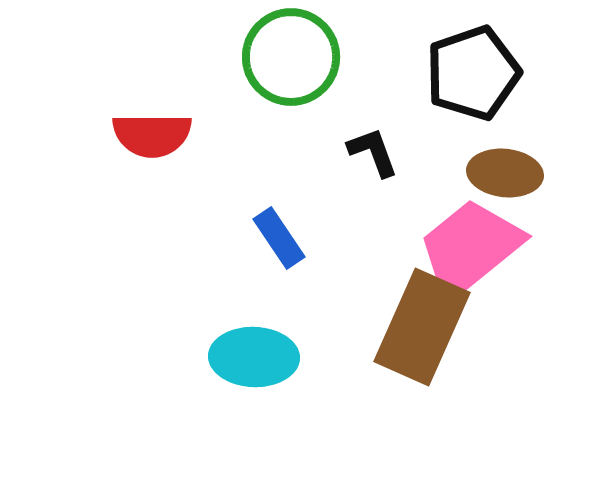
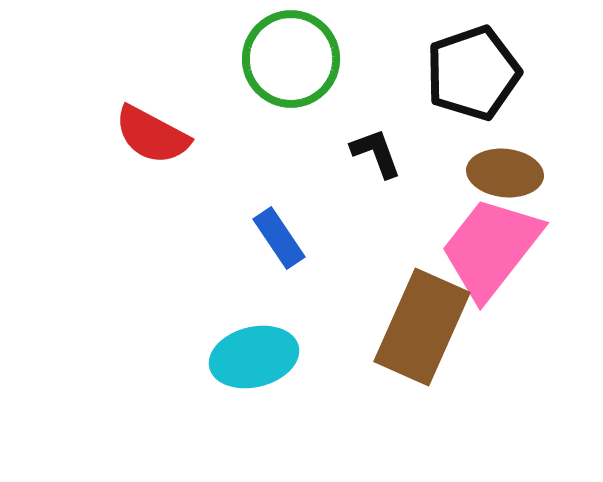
green circle: moved 2 px down
red semicircle: rotated 28 degrees clockwise
black L-shape: moved 3 px right, 1 px down
pink trapezoid: moved 21 px right; rotated 13 degrees counterclockwise
cyan ellipse: rotated 16 degrees counterclockwise
